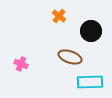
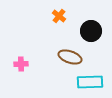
pink cross: rotated 24 degrees counterclockwise
